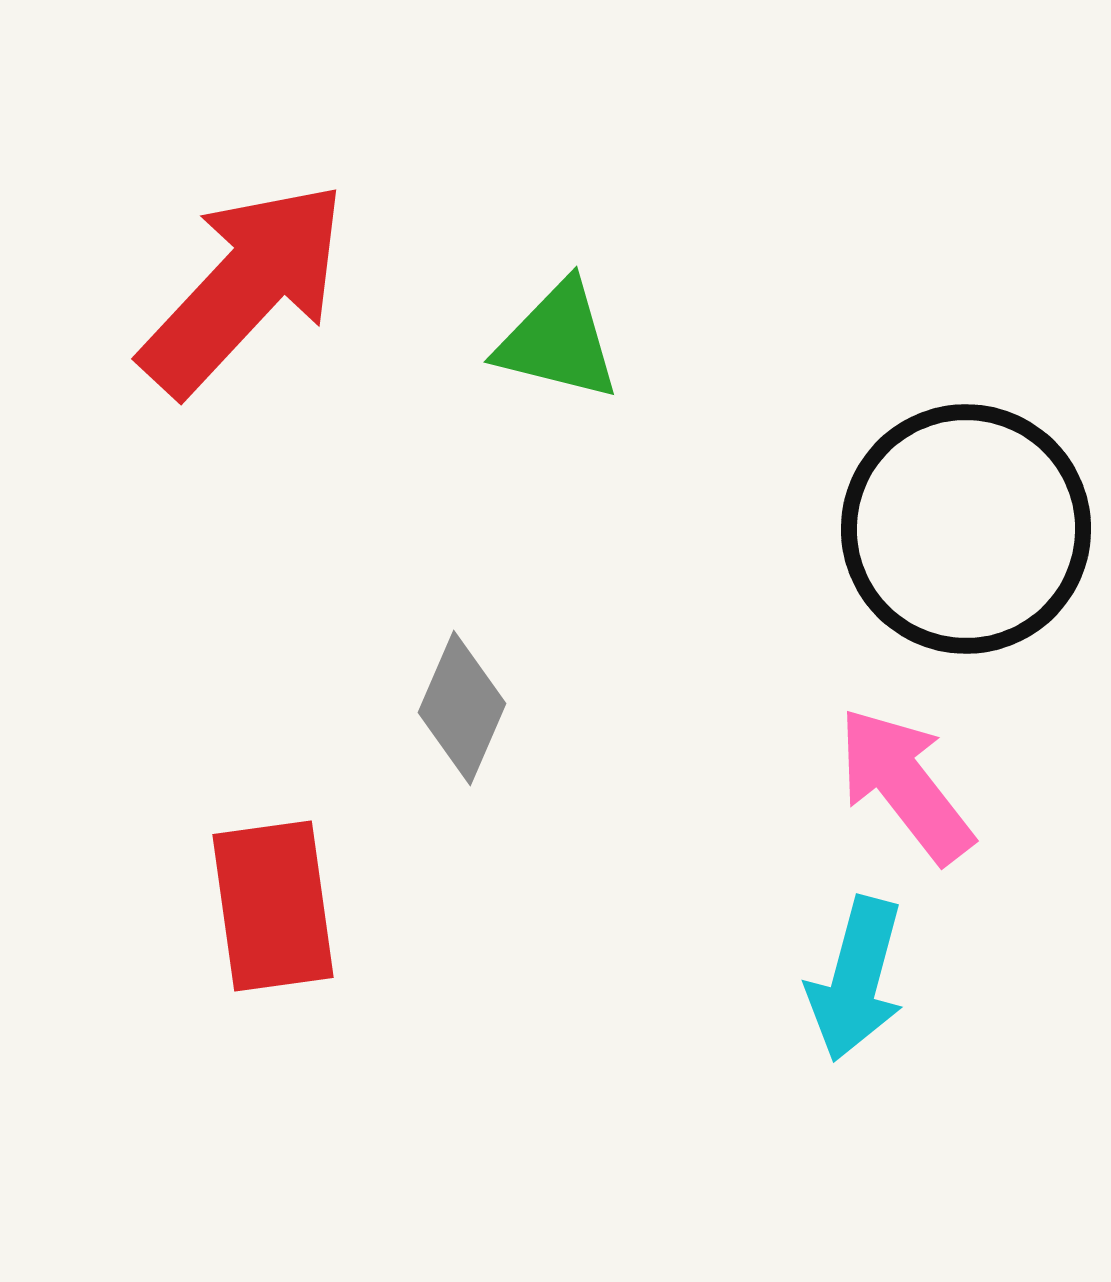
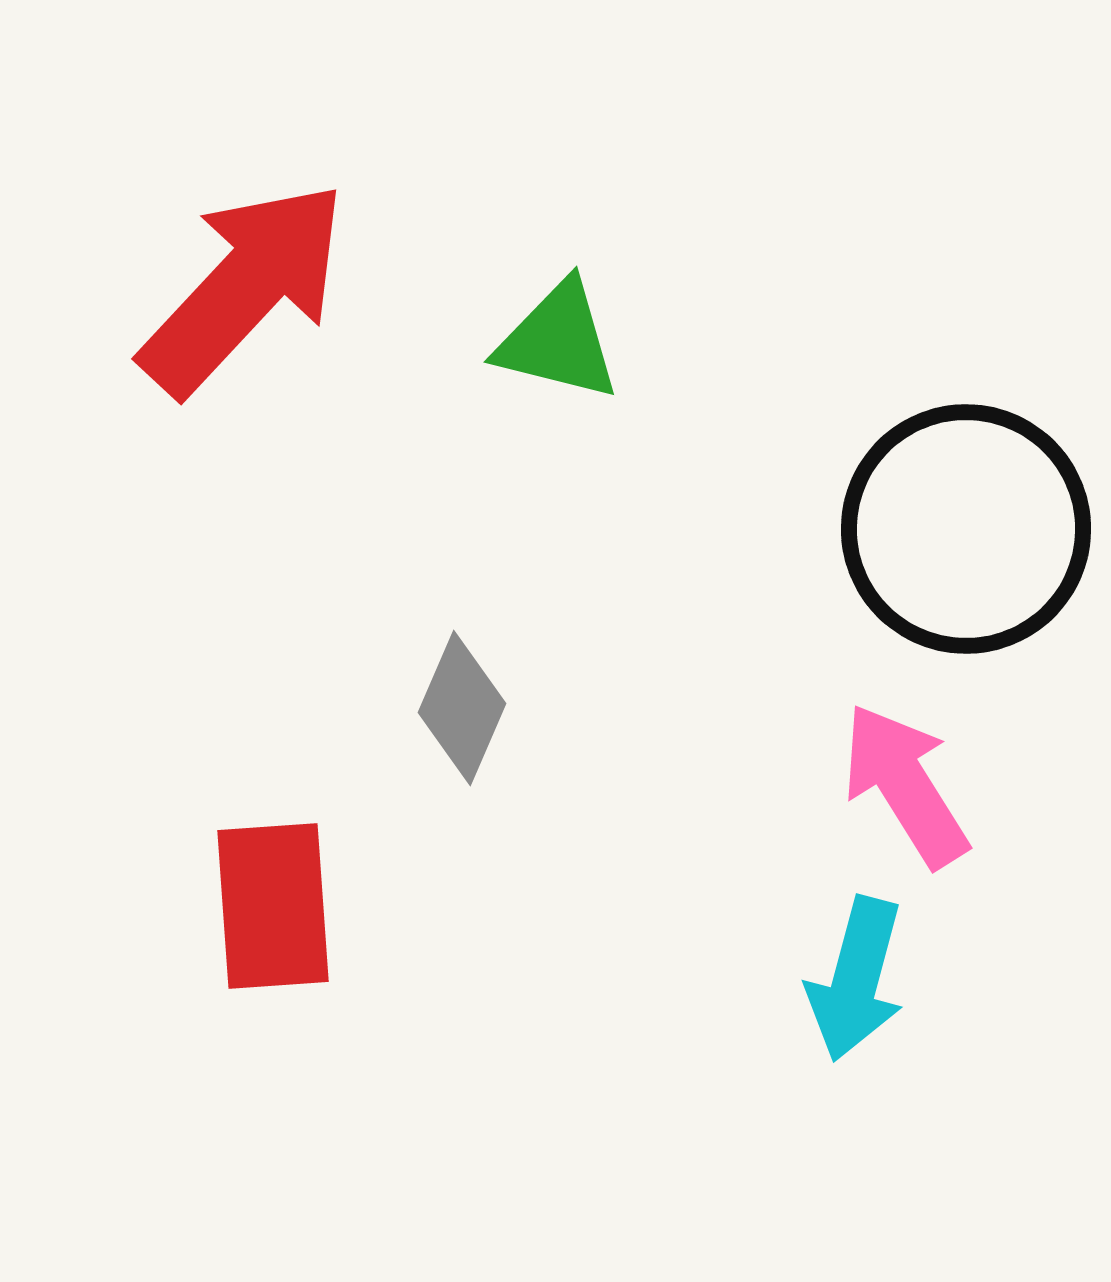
pink arrow: rotated 6 degrees clockwise
red rectangle: rotated 4 degrees clockwise
